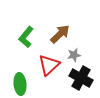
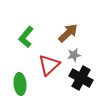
brown arrow: moved 8 px right, 1 px up
